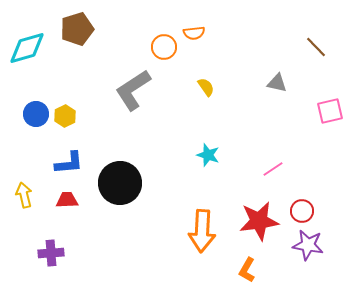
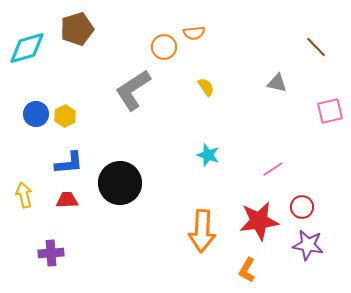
red circle: moved 4 px up
